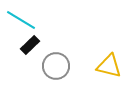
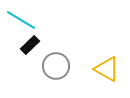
yellow triangle: moved 2 px left, 3 px down; rotated 16 degrees clockwise
